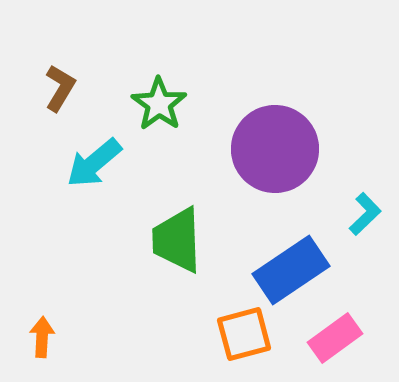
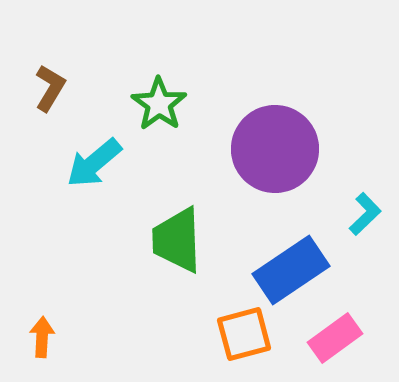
brown L-shape: moved 10 px left
